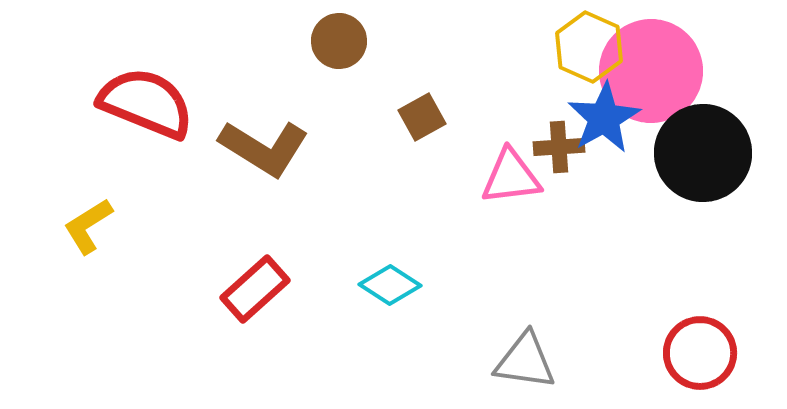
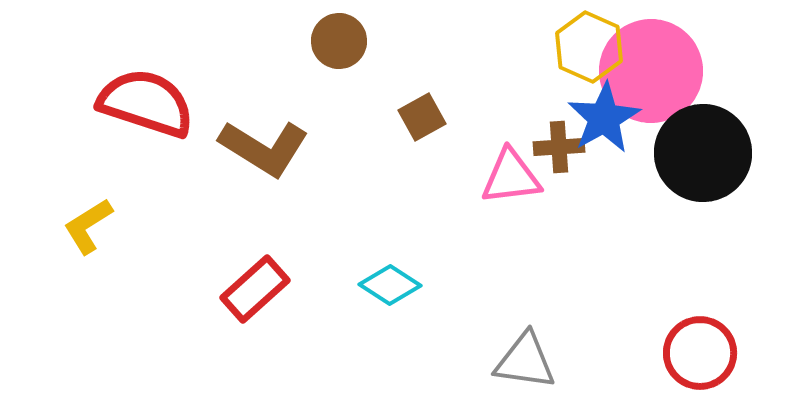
red semicircle: rotated 4 degrees counterclockwise
